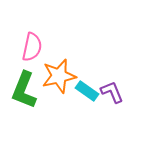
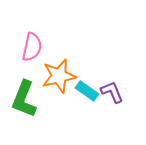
green L-shape: moved 9 px down
